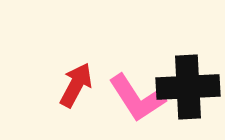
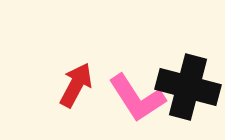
black cross: rotated 18 degrees clockwise
